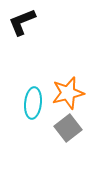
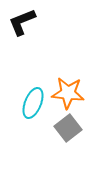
orange star: rotated 20 degrees clockwise
cyan ellipse: rotated 16 degrees clockwise
